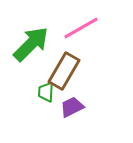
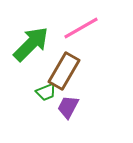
green trapezoid: rotated 115 degrees counterclockwise
purple trapezoid: moved 4 px left; rotated 35 degrees counterclockwise
